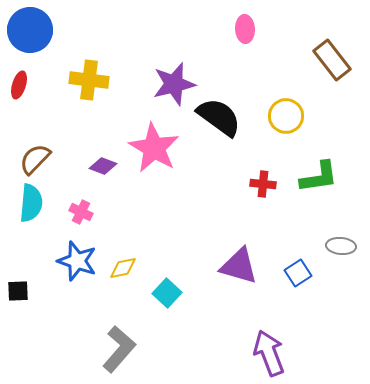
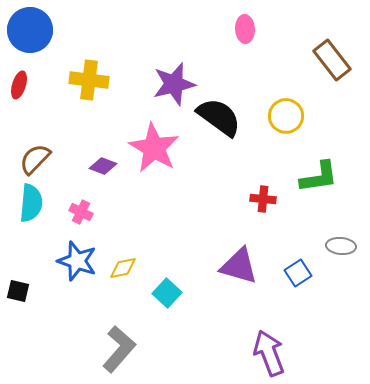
red cross: moved 15 px down
black square: rotated 15 degrees clockwise
